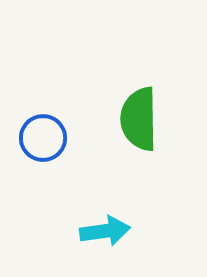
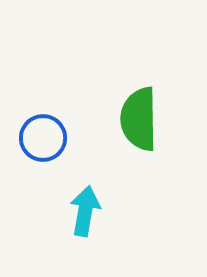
cyan arrow: moved 20 px left, 20 px up; rotated 72 degrees counterclockwise
